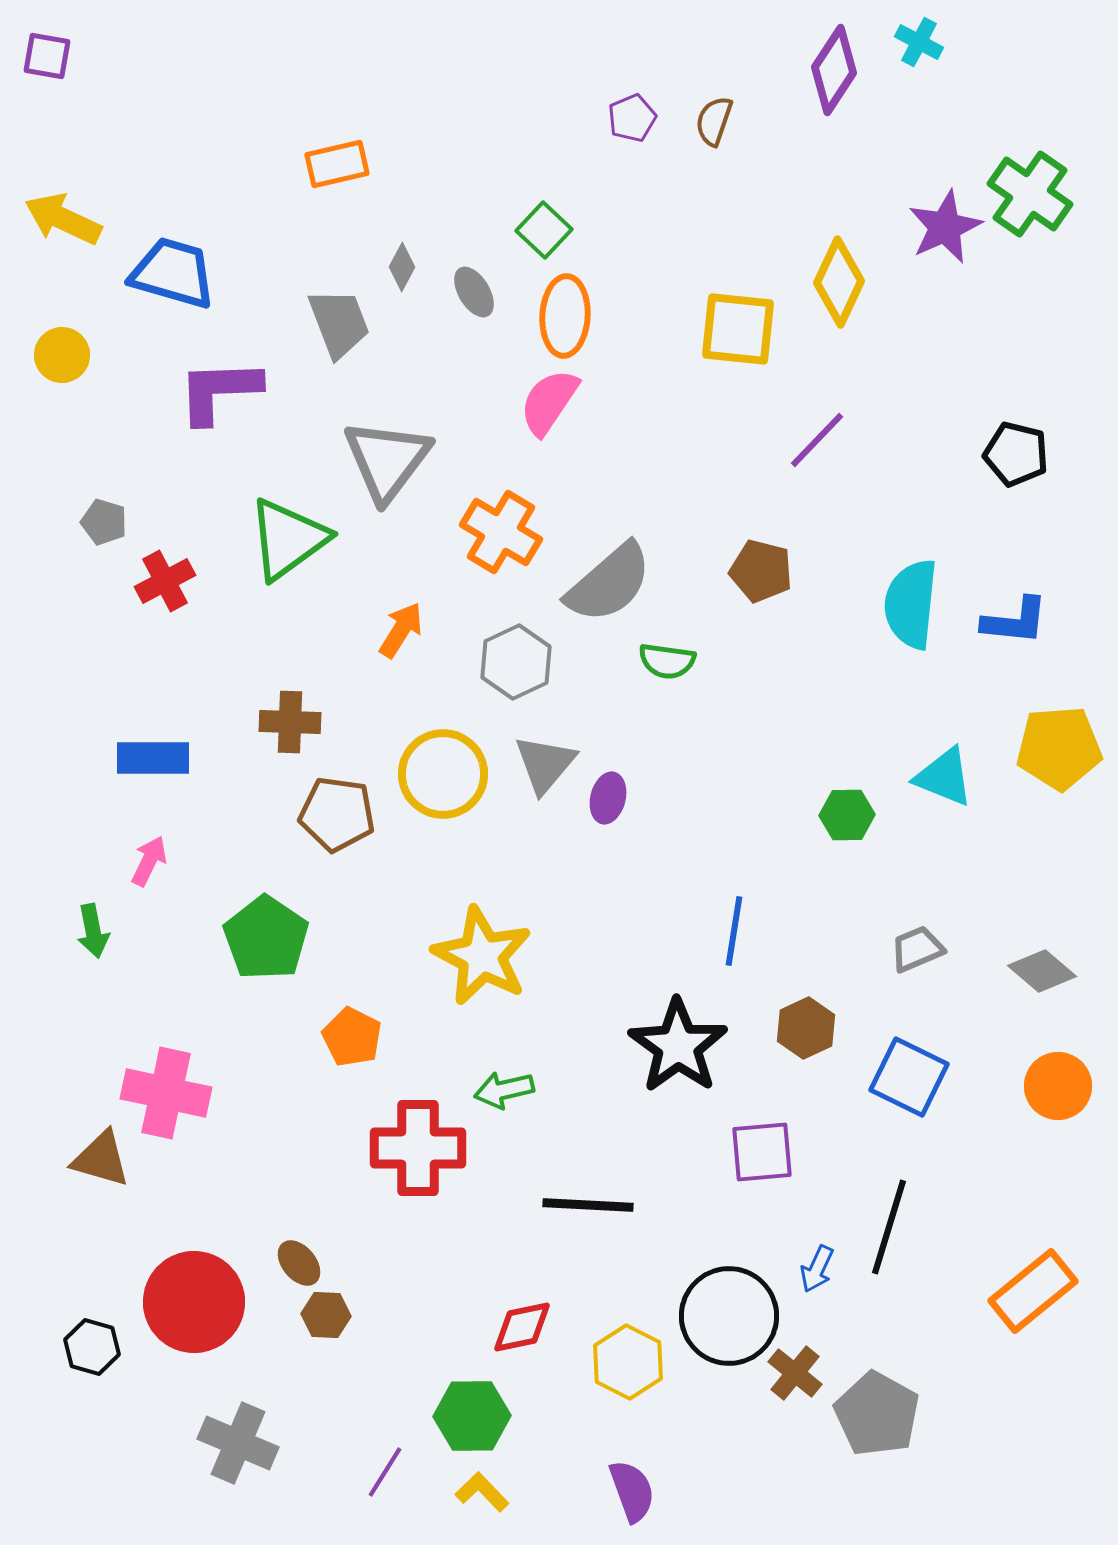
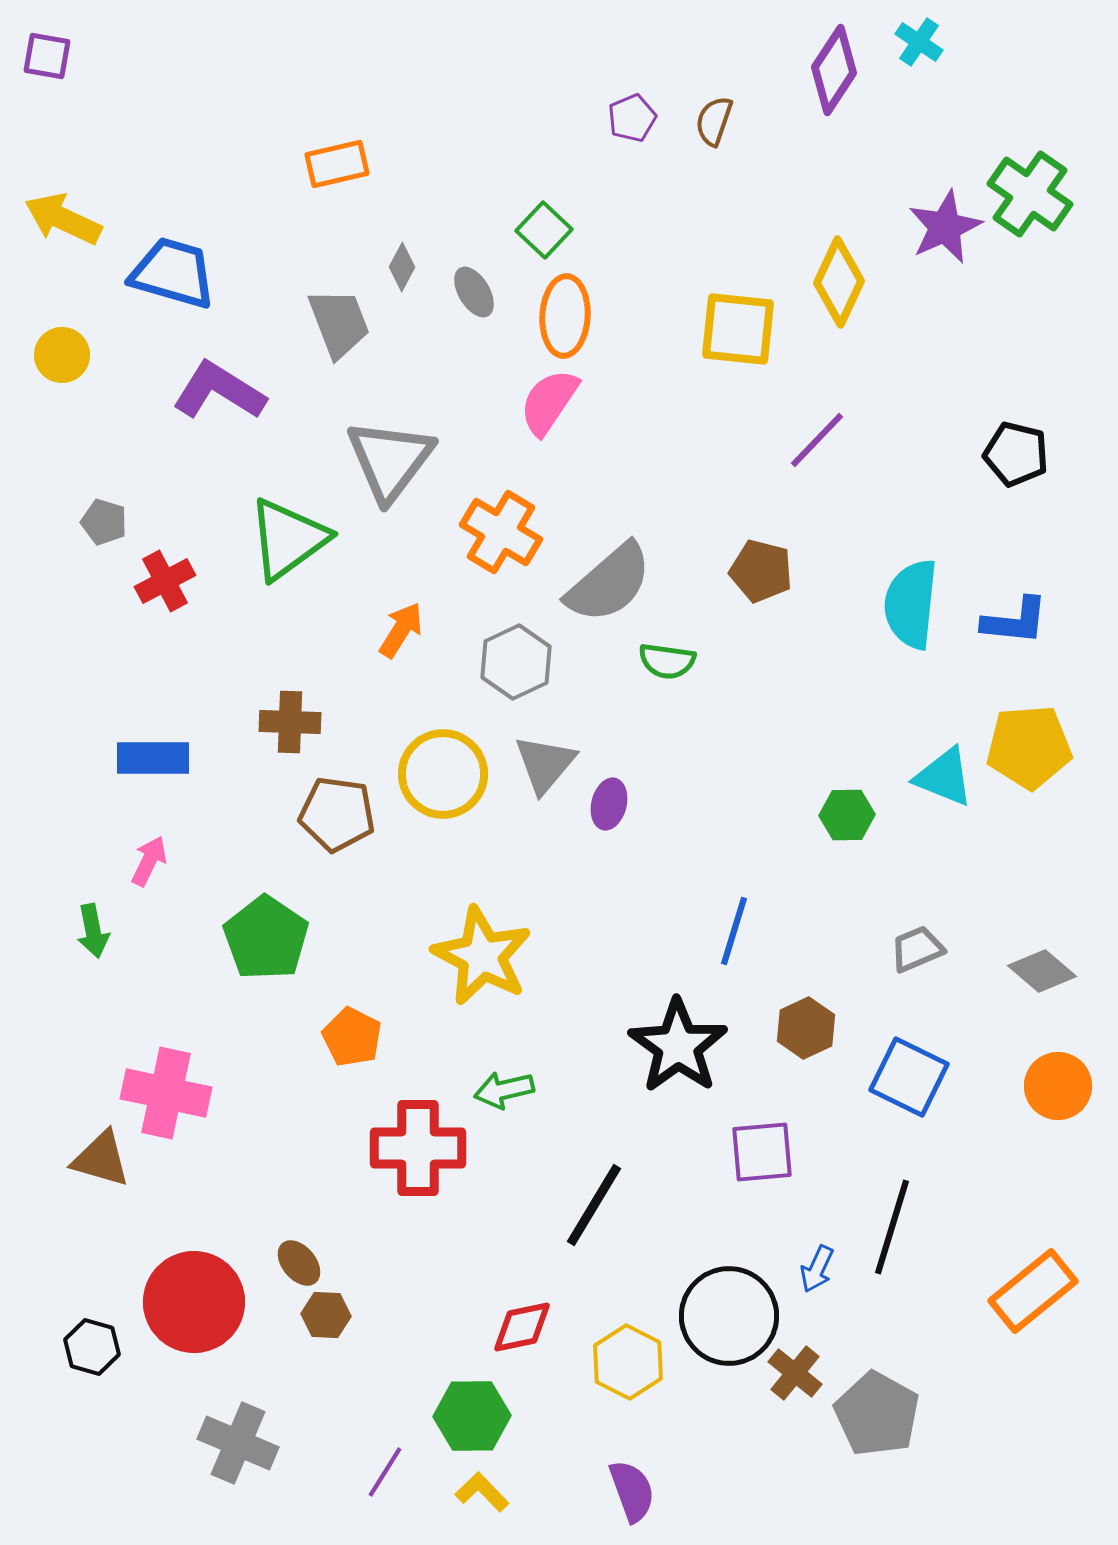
cyan cross at (919, 42): rotated 6 degrees clockwise
purple L-shape at (219, 391): rotated 34 degrees clockwise
gray triangle at (387, 460): moved 3 px right
yellow pentagon at (1059, 748): moved 30 px left, 1 px up
purple ellipse at (608, 798): moved 1 px right, 6 px down
blue line at (734, 931): rotated 8 degrees clockwise
black line at (588, 1205): moved 6 px right; rotated 62 degrees counterclockwise
black line at (889, 1227): moved 3 px right
